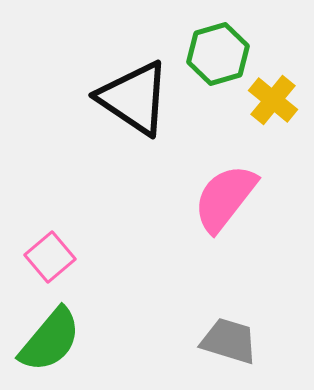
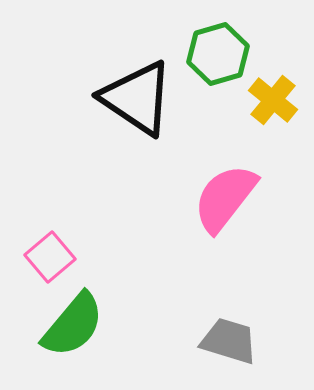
black triangle: moved 3 px right
green semicircle: moved 23 px right, 15 px up
